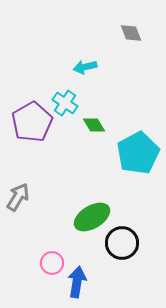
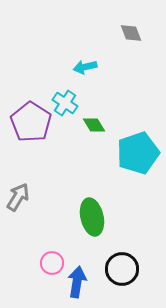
purple pentagon: moved 1 px left; rotated 9 degrees counterclockwise
cyan pentagon: rotated 9 degrees clockwise
green ellipse: rotated 72 degrees counterclockwise
black circle: moved 26 px down
